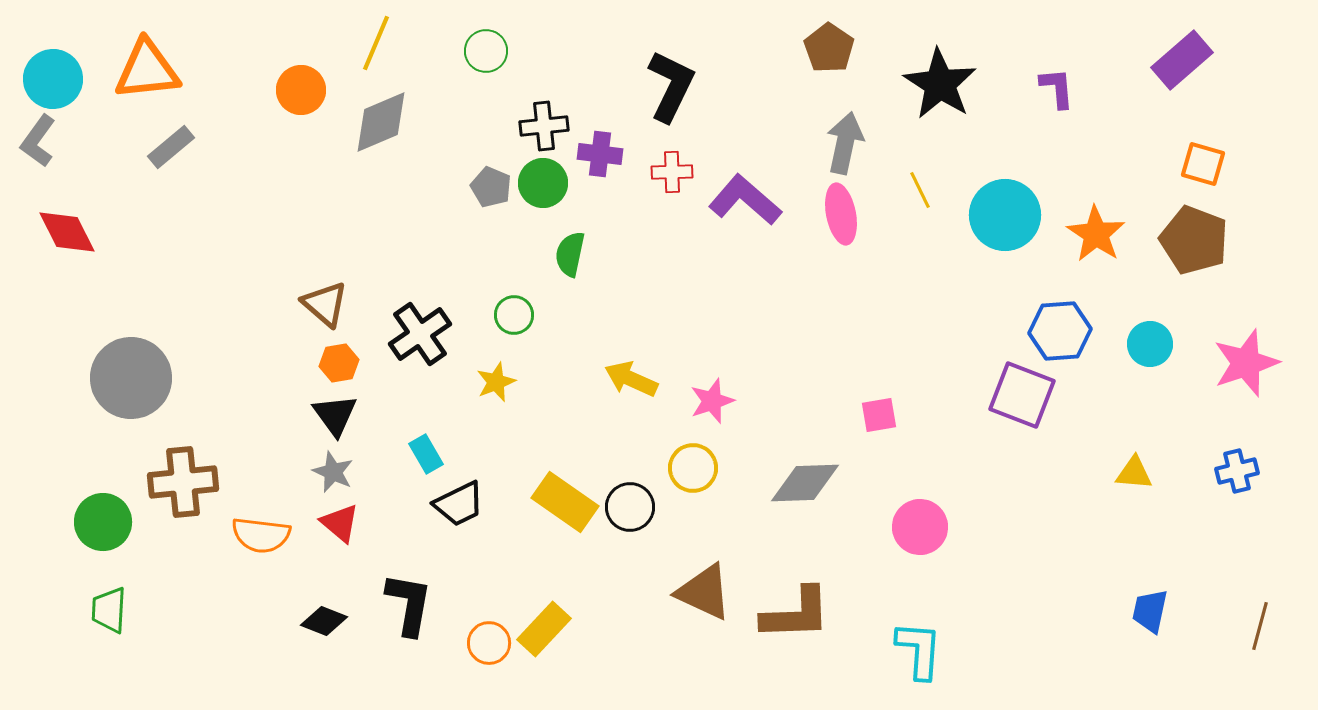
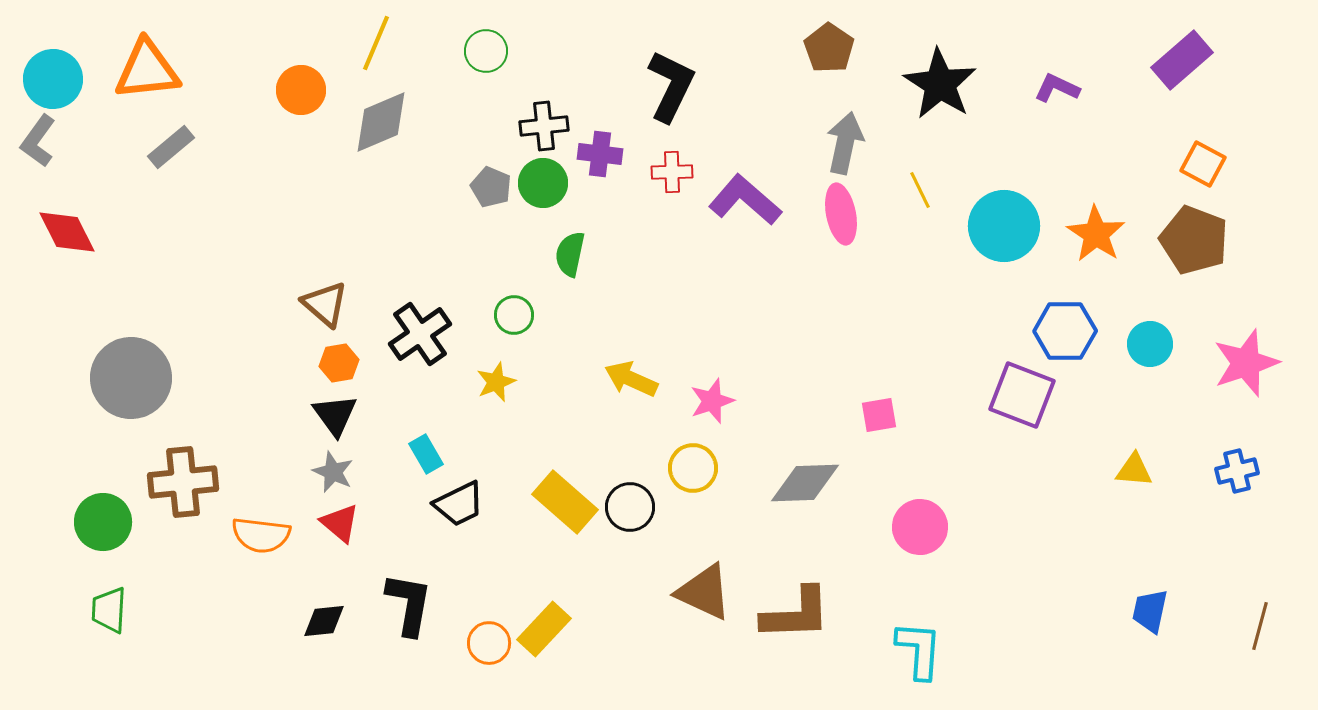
purple L-shape at (1057, 88): rotated 60 degrees counterclockwise
orange square at (1203, 164): rotated 12 degrees clockwise
cyan circle at (1005, 215): moved 1 px left, 11 px down
blue hexagon at (1060, 331): moved 5 px right; rotated 4 degrees clockwise
yellow triangle at (1134, 473): moved 3 px up
yellow rectangle at (565, 502): rotated 6 degrees clockwise
black diamond at (324, 621): rotated 27 degrees counterclockwise
